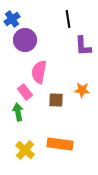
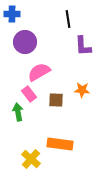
blue cross: moved 5 px up; rotated 35 degrees clockwise
purple circle: moved 2 px down
pink semicircle: rotated 50 degrees clockwise
pink rectangle: moved 4 px right, 2 px down
yellow cross: moved 6 px right, 9 px down
